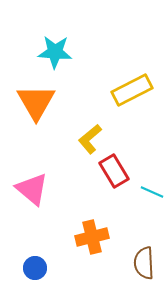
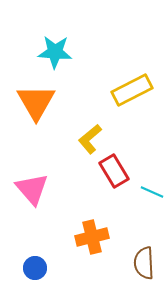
pink triangle: rotated 9 degrees clockwise
